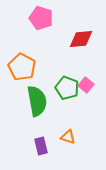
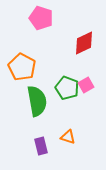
red diamond: moved 3 px right, 4 px down; rotated 20 degrees counterclockwise
pink square: rotated 21 degrees clockwise
